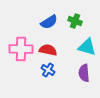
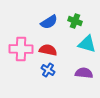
cyan triangle: moved 3 px up
purple semicircle: rotated 102 degrees clockwise
